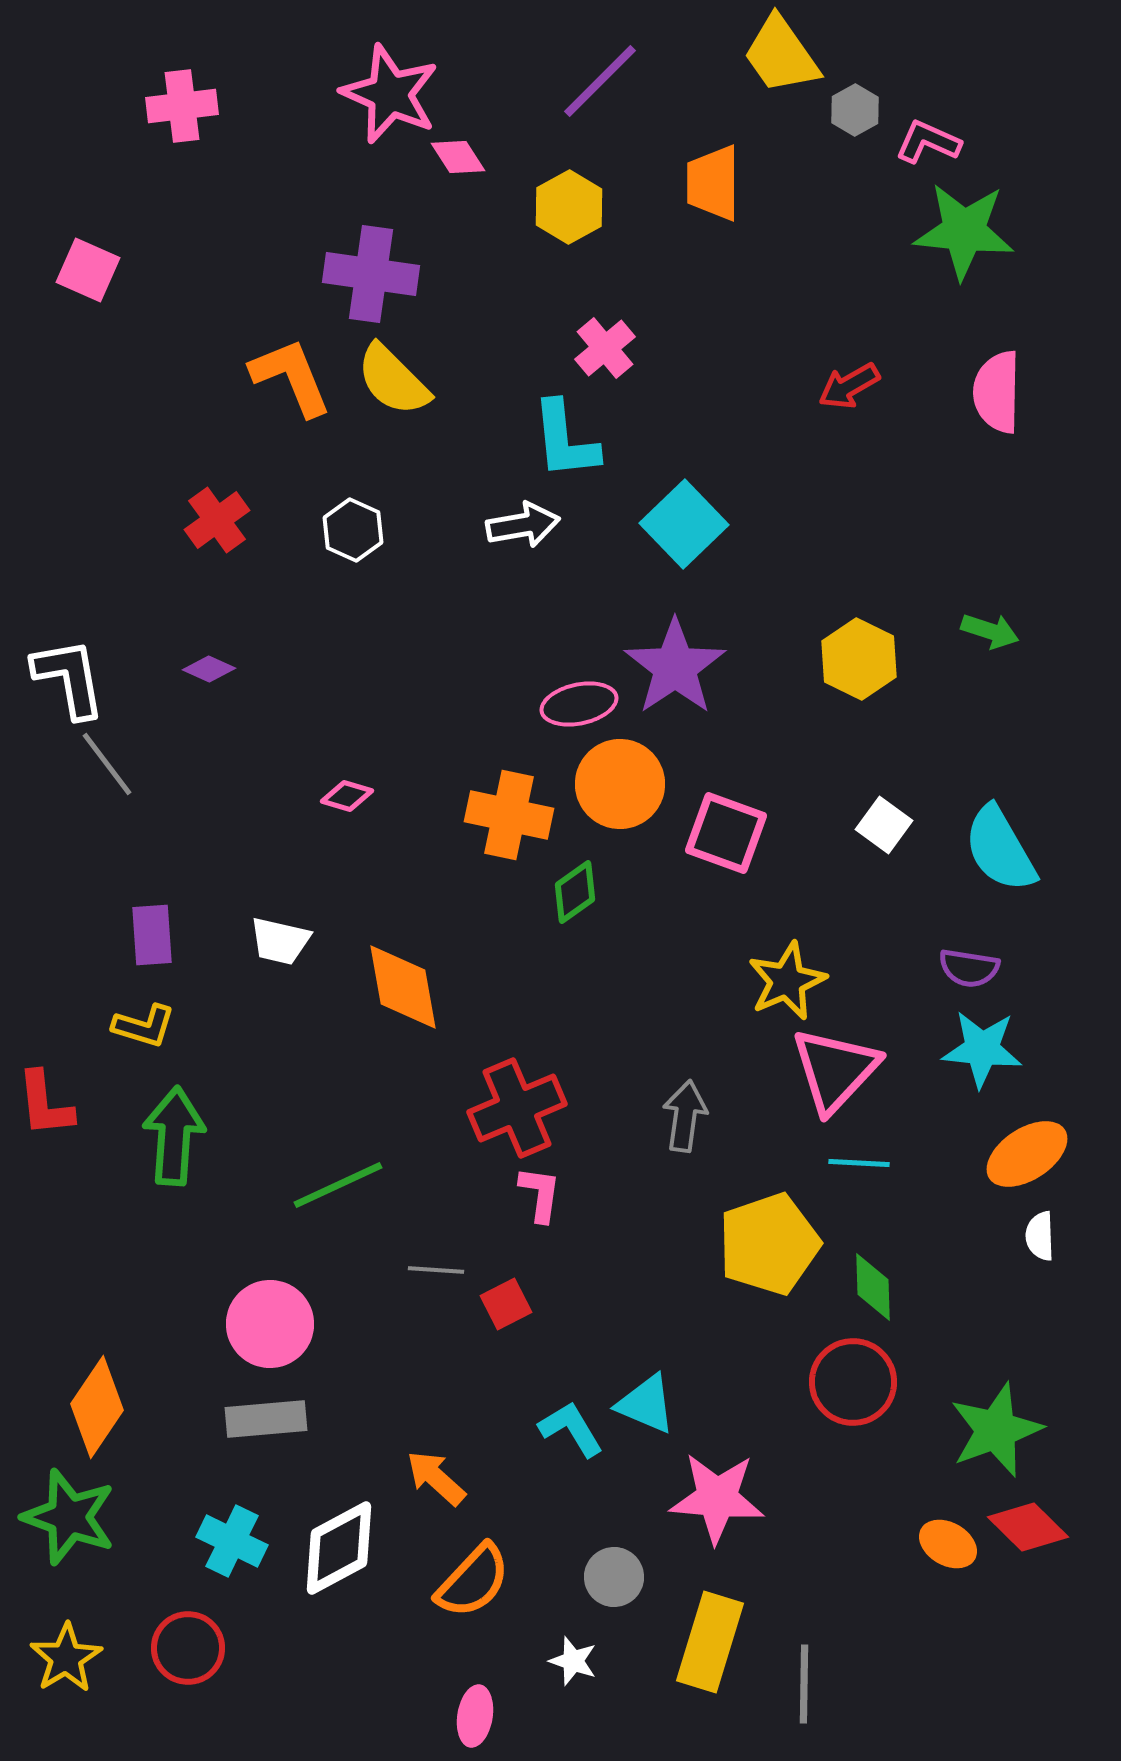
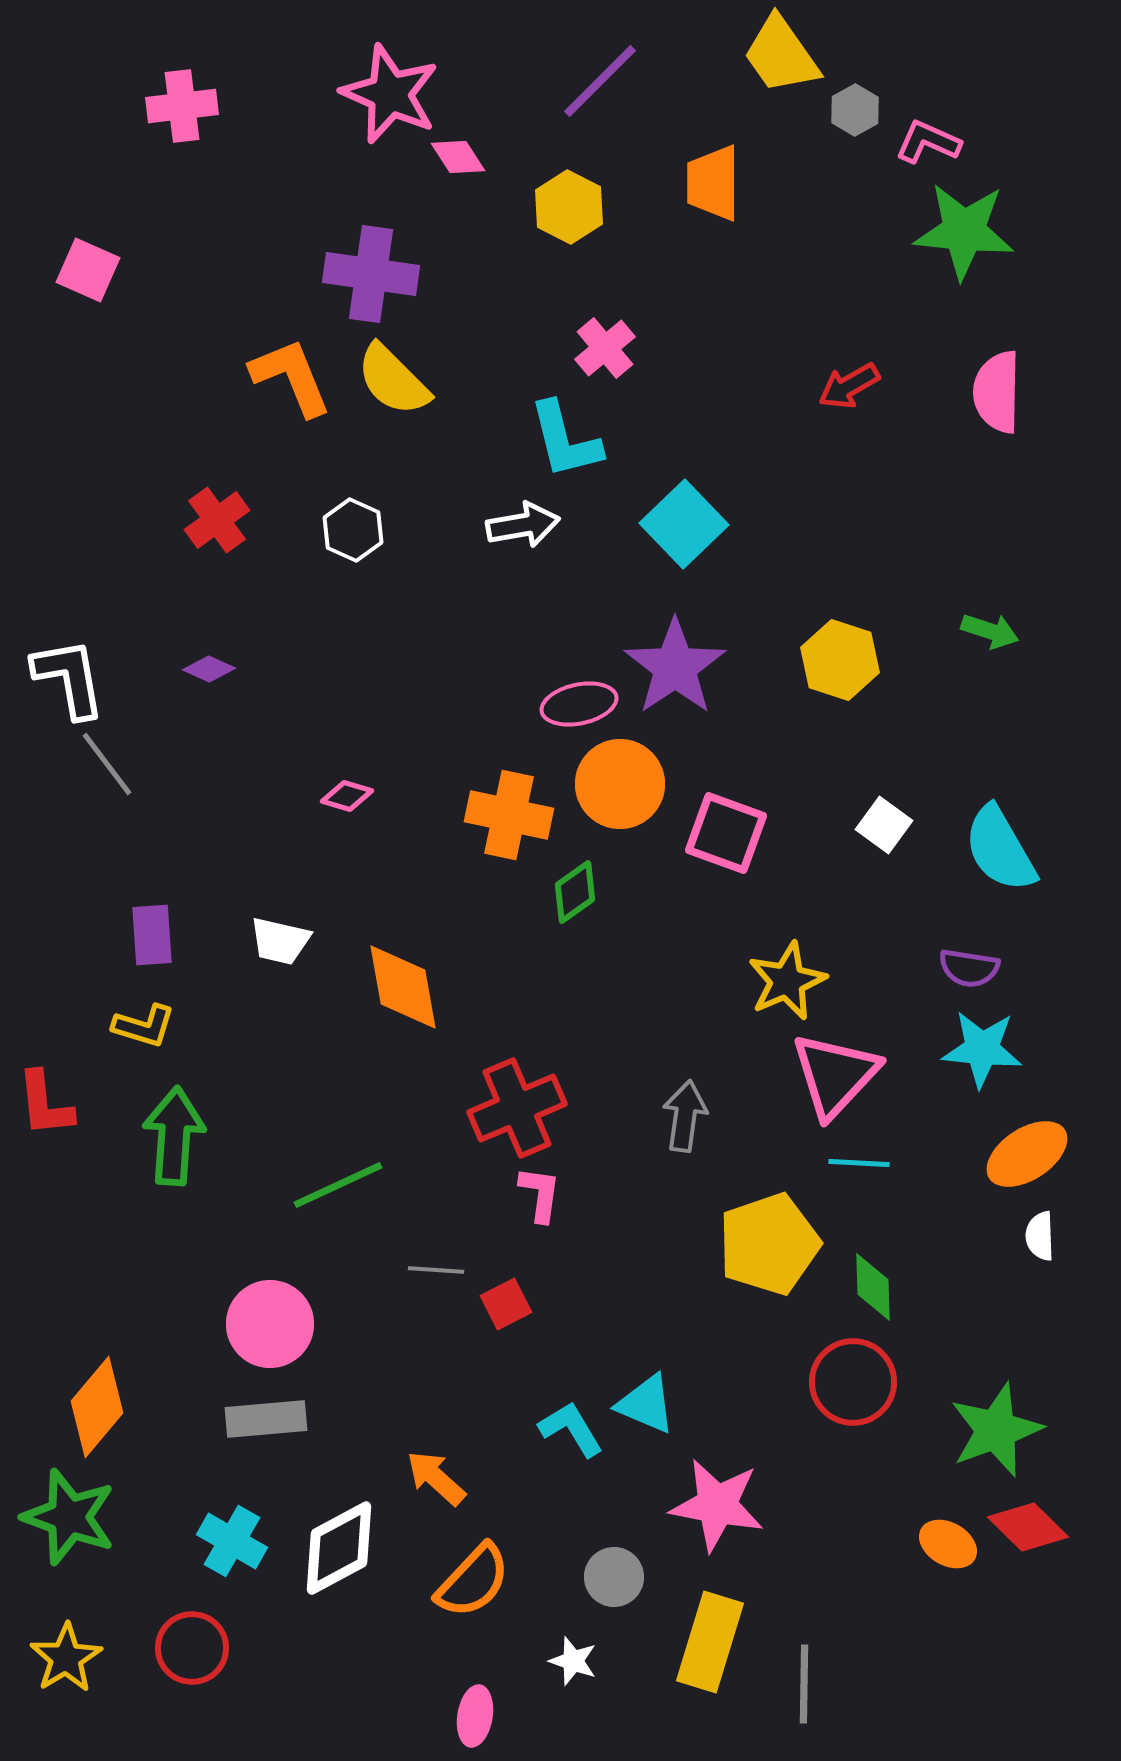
yellow hexagon at (569, 207): rotated 4 degrees counterclockwise
cyan L-shape at (565, 440): rotated 8 degrees counterclockwise
yellow hexagon at (859, 659): moved 19 px left, 1 px down; rotated 8 degrees counterclockwise
pink triangle at (835, 1070): moved 5 px down
orange diamond at (97, 1407): rotated 6 degrees clockwise
pink star at (717, 1498): moved 7 px down; rotated 6 degrees clockwise
cyan cross at (232, 1541): rotated 4 degrees clockwise
red circle at (188, 1648): moved 4 px right
